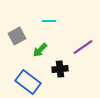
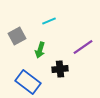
cyan line: rotated 24 degrees counterclockwise
green arrow: rotated 28 degrees counterclockwise
